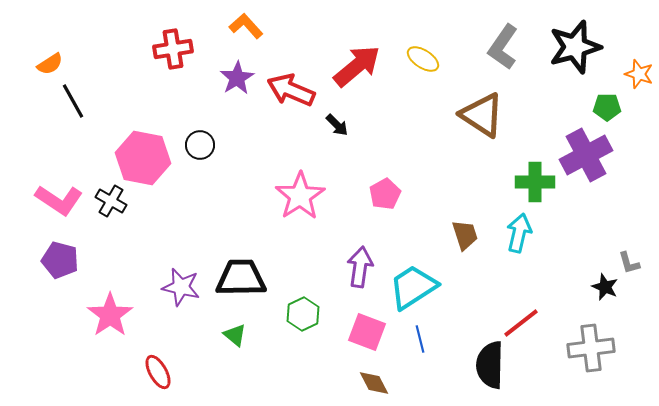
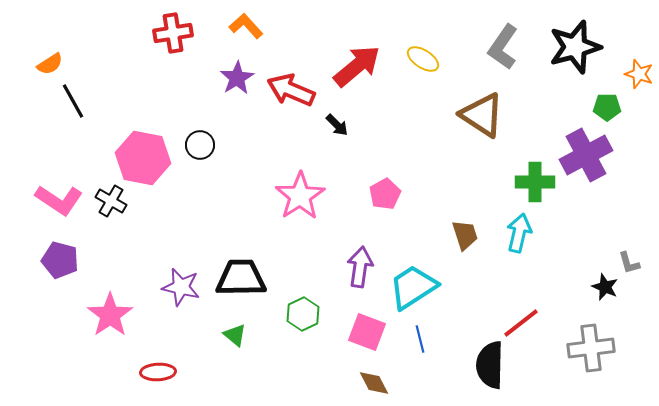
red cross at (173, 49): moved 16 px up
red ellipse at (158, 372): rotated 64 degrees counterclockwise
